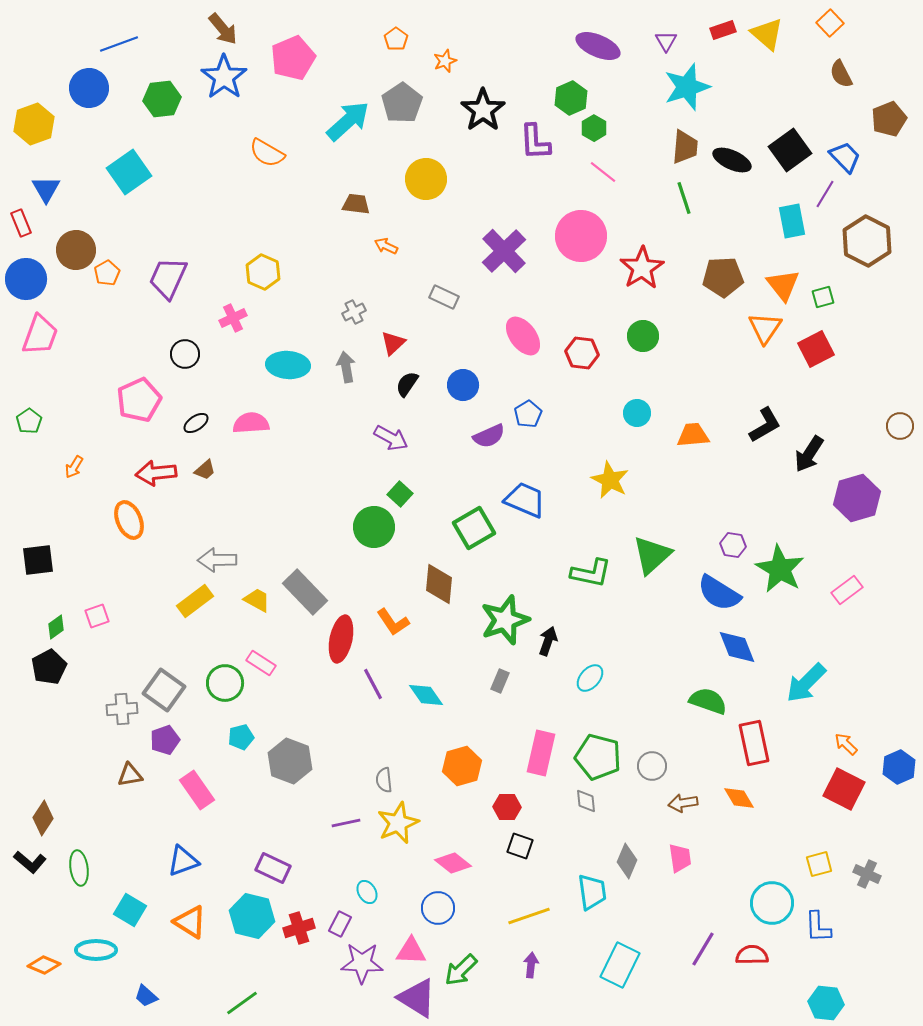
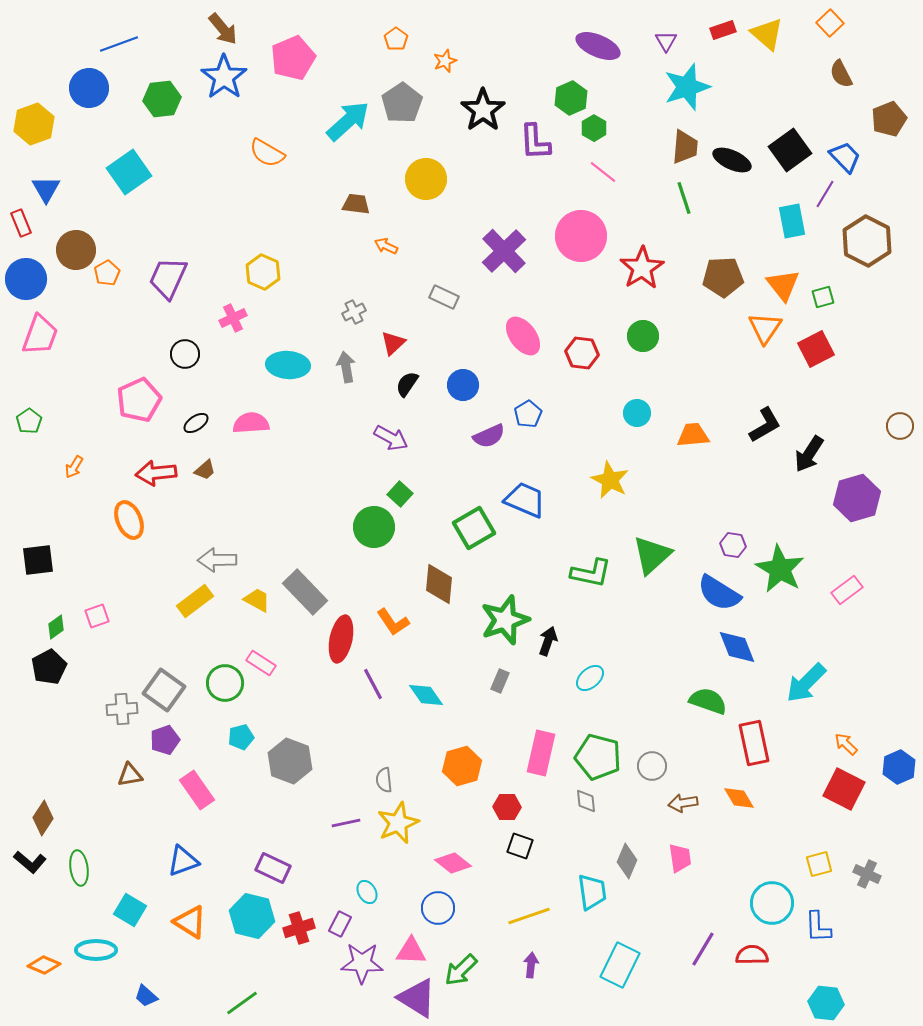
cyan ellipse at (590, 678): rotated 8 degrees clockwise
